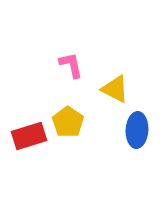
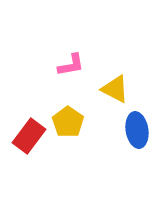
pink L-shape: rotated 92 degrees clockwise
blue ellipse: rotated 12 degrees counterclockwise
red rectangle: rotated 36 degrees counterclockwise
